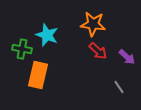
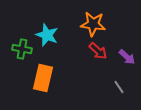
orange rectangle: moved 5 px right, 3 px down
